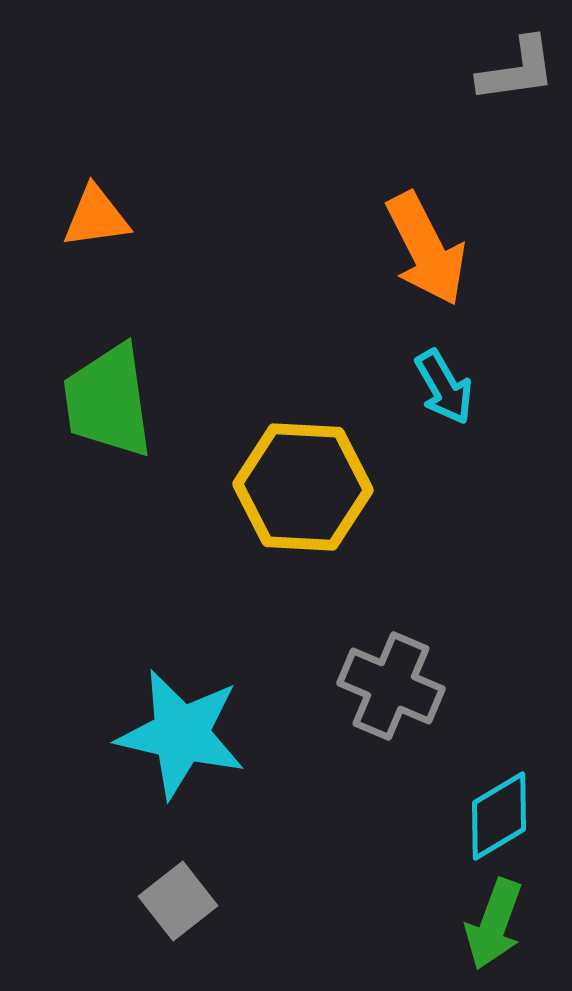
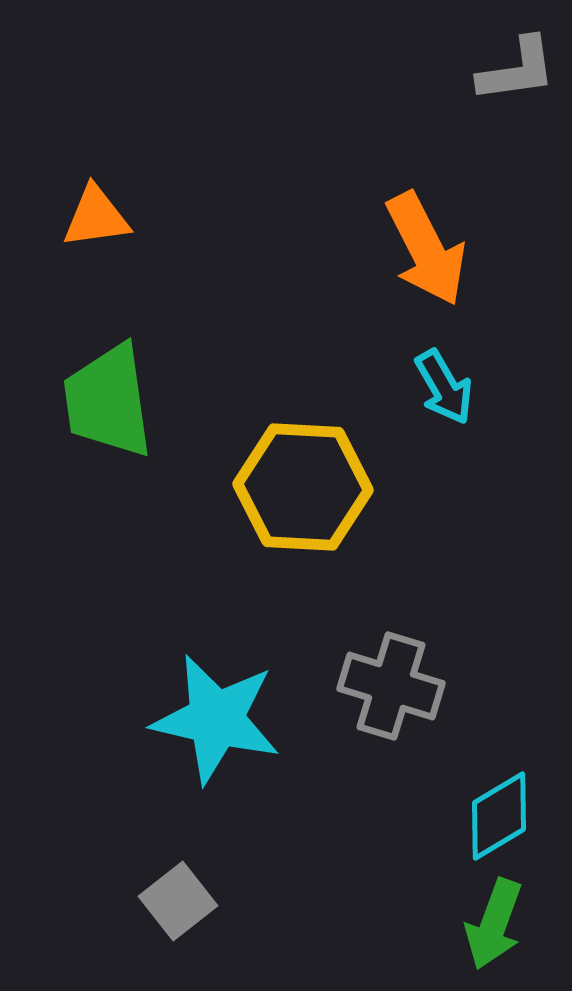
gray cross: rotated 6 degrees counterclockwise
cyan star: moved 35 px right, 15 px up
